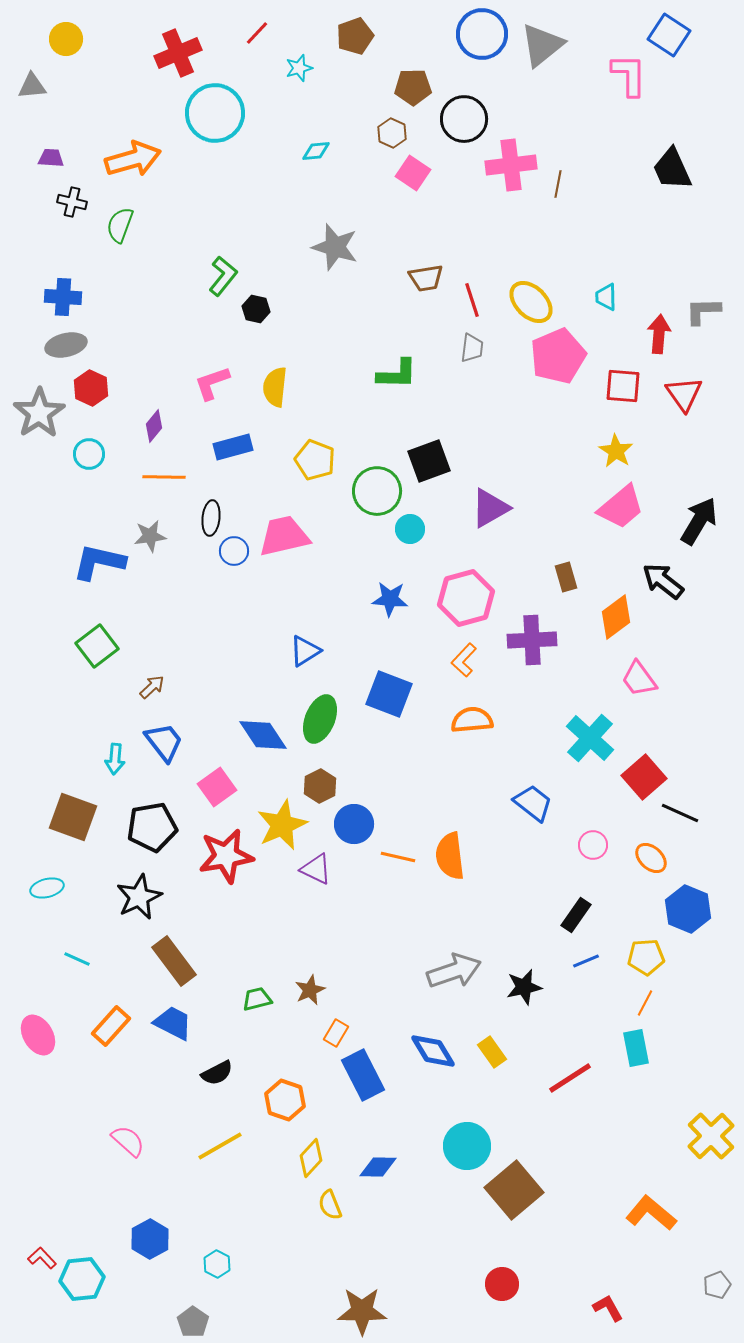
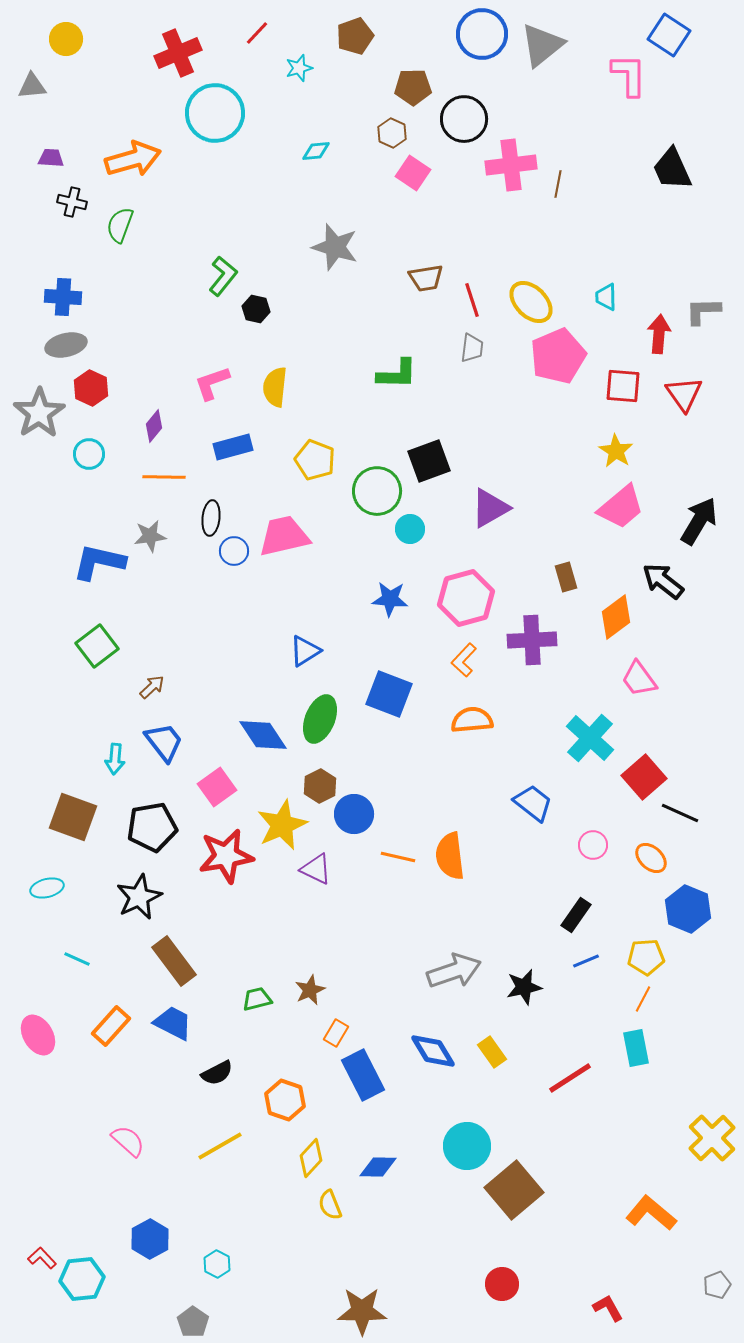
blue circle at (354, 824): moved 10 px up
orange line at (645, 1003): moved 2 px left, 4 px up
yellow cross at (711, 1136): moved 1 px right, 2 px down
